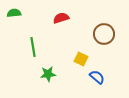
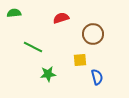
brown circle: moved 11 px left
green line: rotated 54 degrees counterclockwise
yellow square: moved 1 px left, 1 px down; rotated 32 degrees counterclockwise
blue semicircle: rotated 35 degrees clockwise
